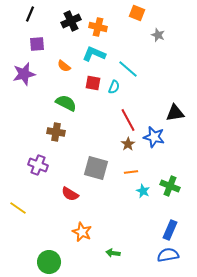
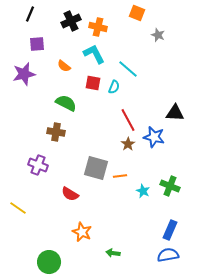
cyan L-shape: rotated 40 degrees clockwise
black triangle: rotated 12 degrees clockwise
orange line: moved 11 px left, 4 px down
